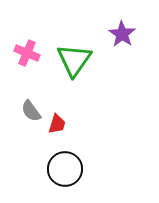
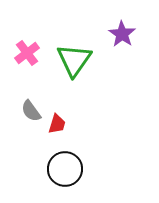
pink cross: rotated 30 degrees clockwise
